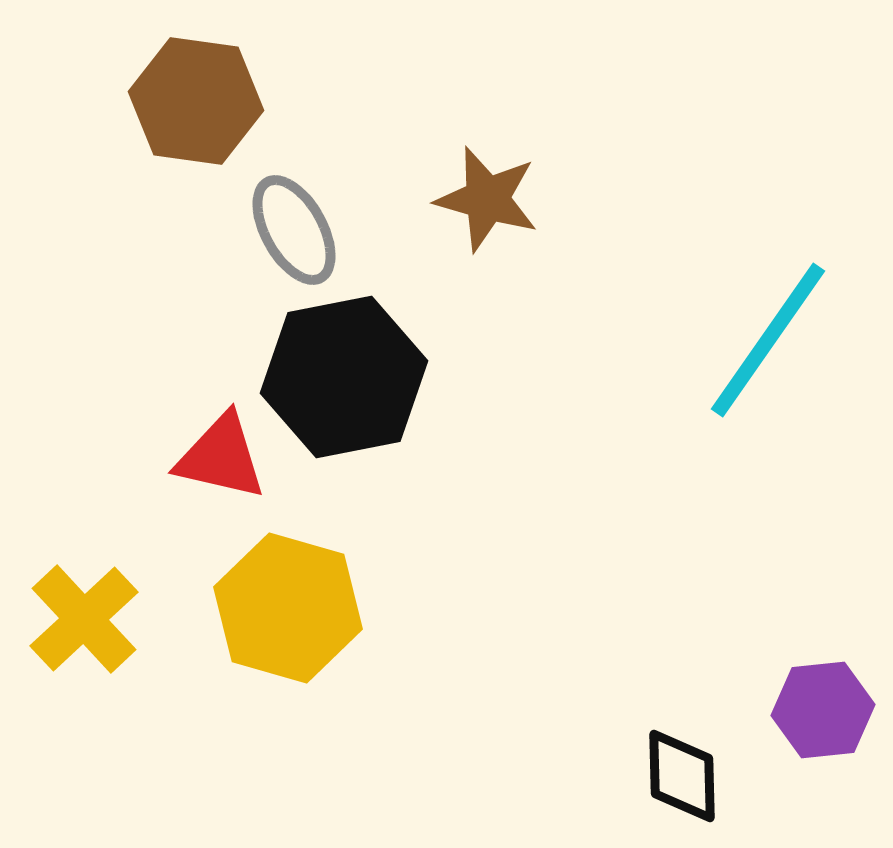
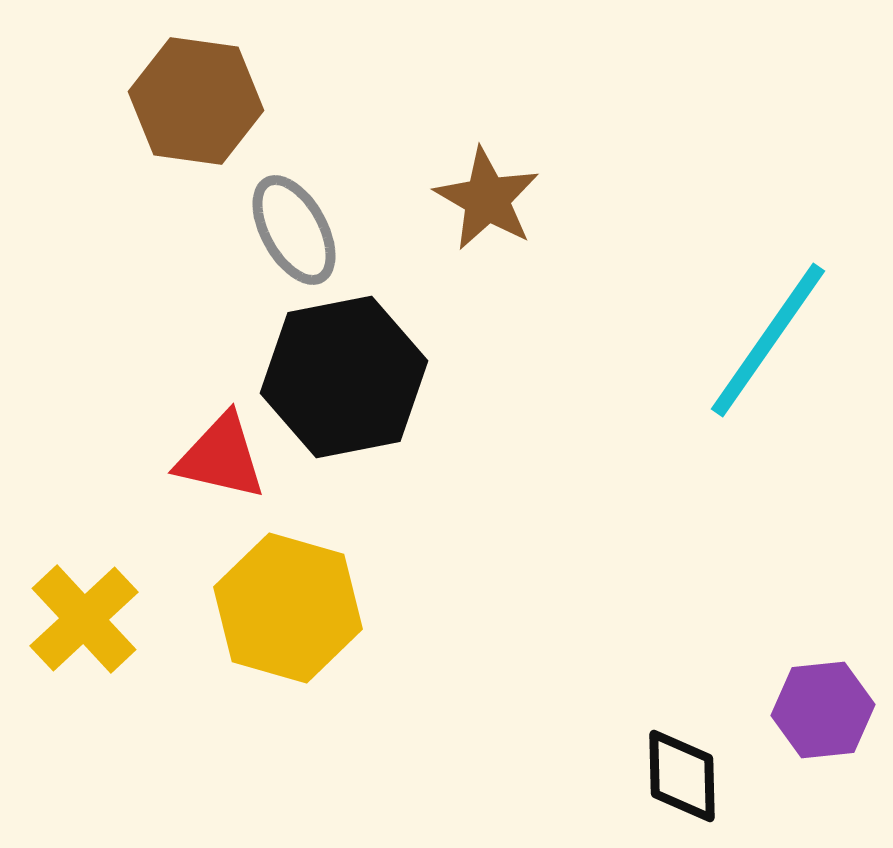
brown star: rotated 14 degrees clockwise
